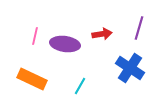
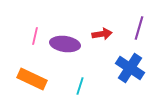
cyan line: rotated 12 degrees counterclockwise
